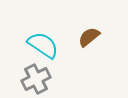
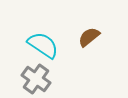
gray cross: rotated 28 degrees counterclockwise
